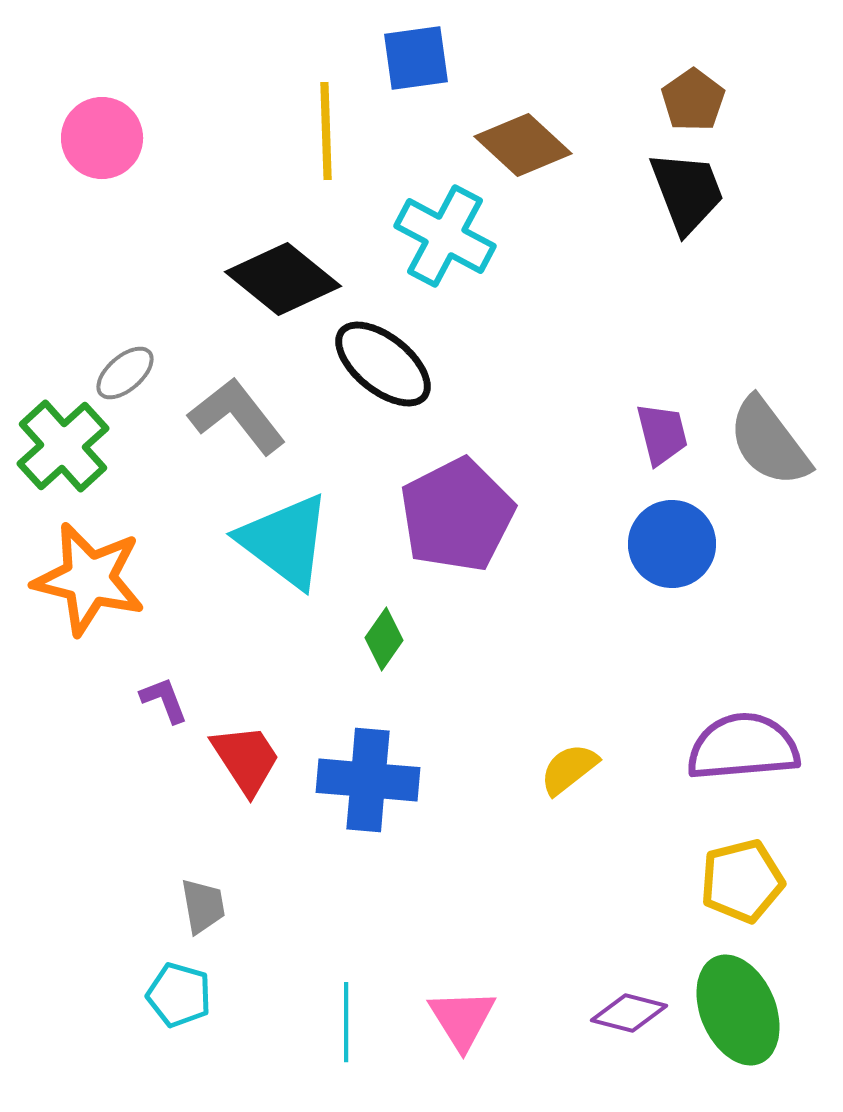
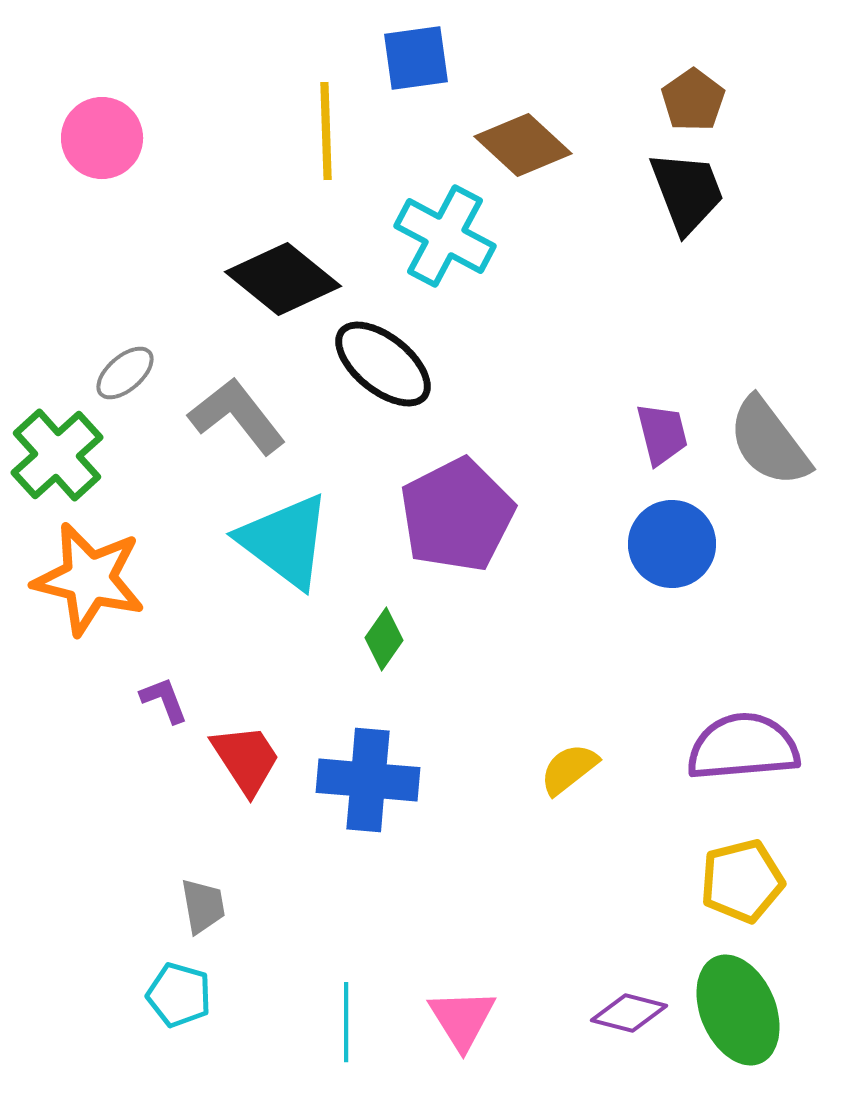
green cross: moved 6 px left, 9 px down
